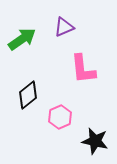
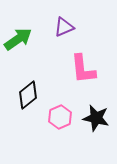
green arrow: moved 4 px left
black star: moved 1 px right, 23 px up
